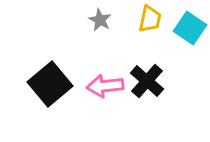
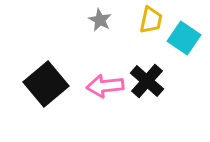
yellow trapezoid: moved 1 px right, 1 px down
cyan square: moved 6 px left, 10 px down
black square: moved 4 px left
